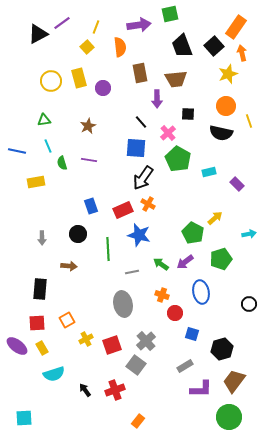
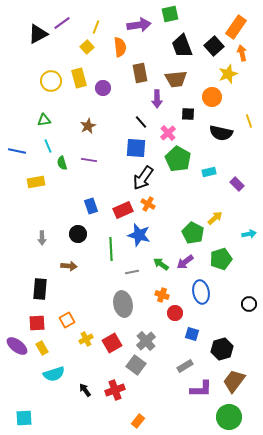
orange circle at (226, 106): moved 14 px left, 9 px up
green line at (108, 249): moved 3 px right
red square at (112, 345): moved 2 px up; rotated 12 degrees counterclockwise
